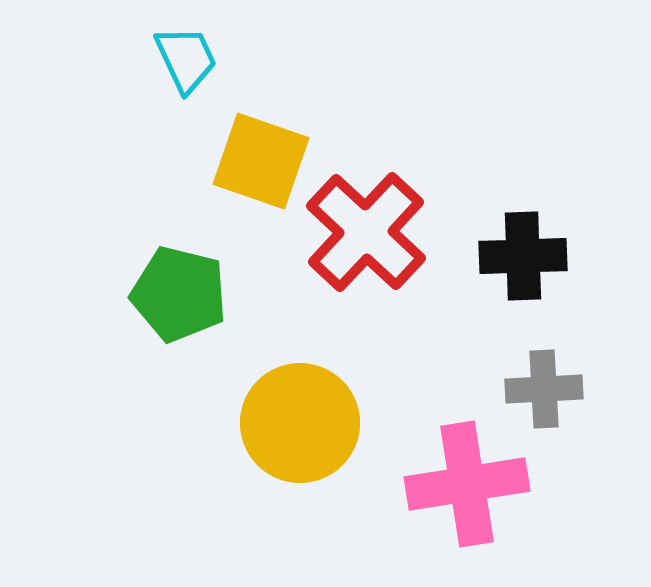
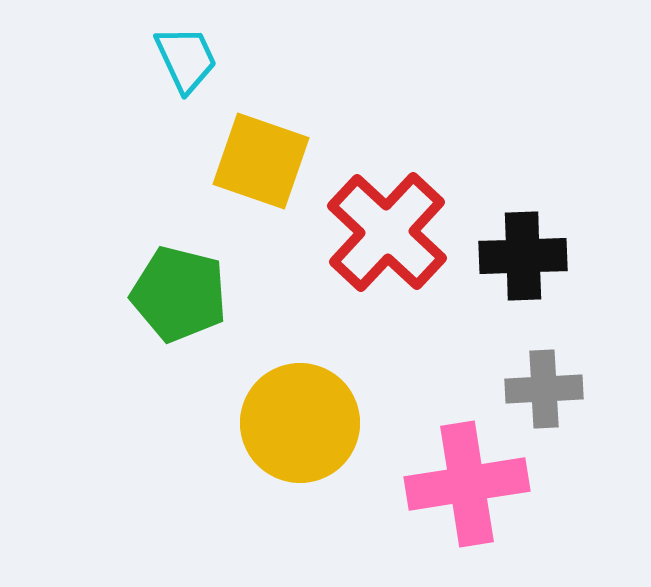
red cross: moved 21 px right
